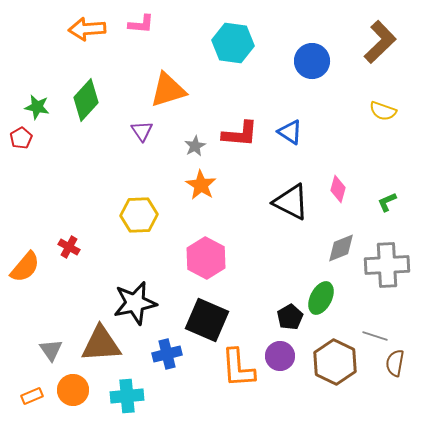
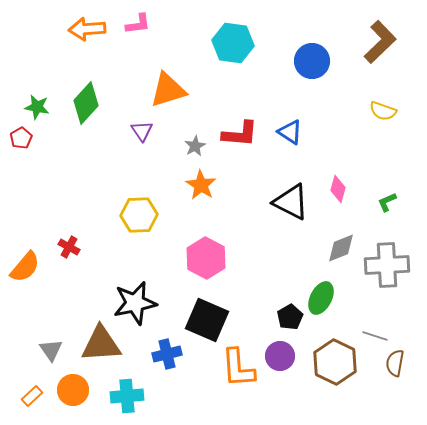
pink L-shape: moved 3 px left; rotated 12 degrees counterclockwise
green diamond: moved 3 px down
orange rectangle: rotated 20 degrees counterclockwise
